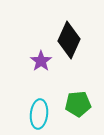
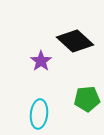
black diamond: moved 6 px right, 1 px down; rotated 72 degrees counterclockwise
green pentagon: moved 9 px right, 5 px up
